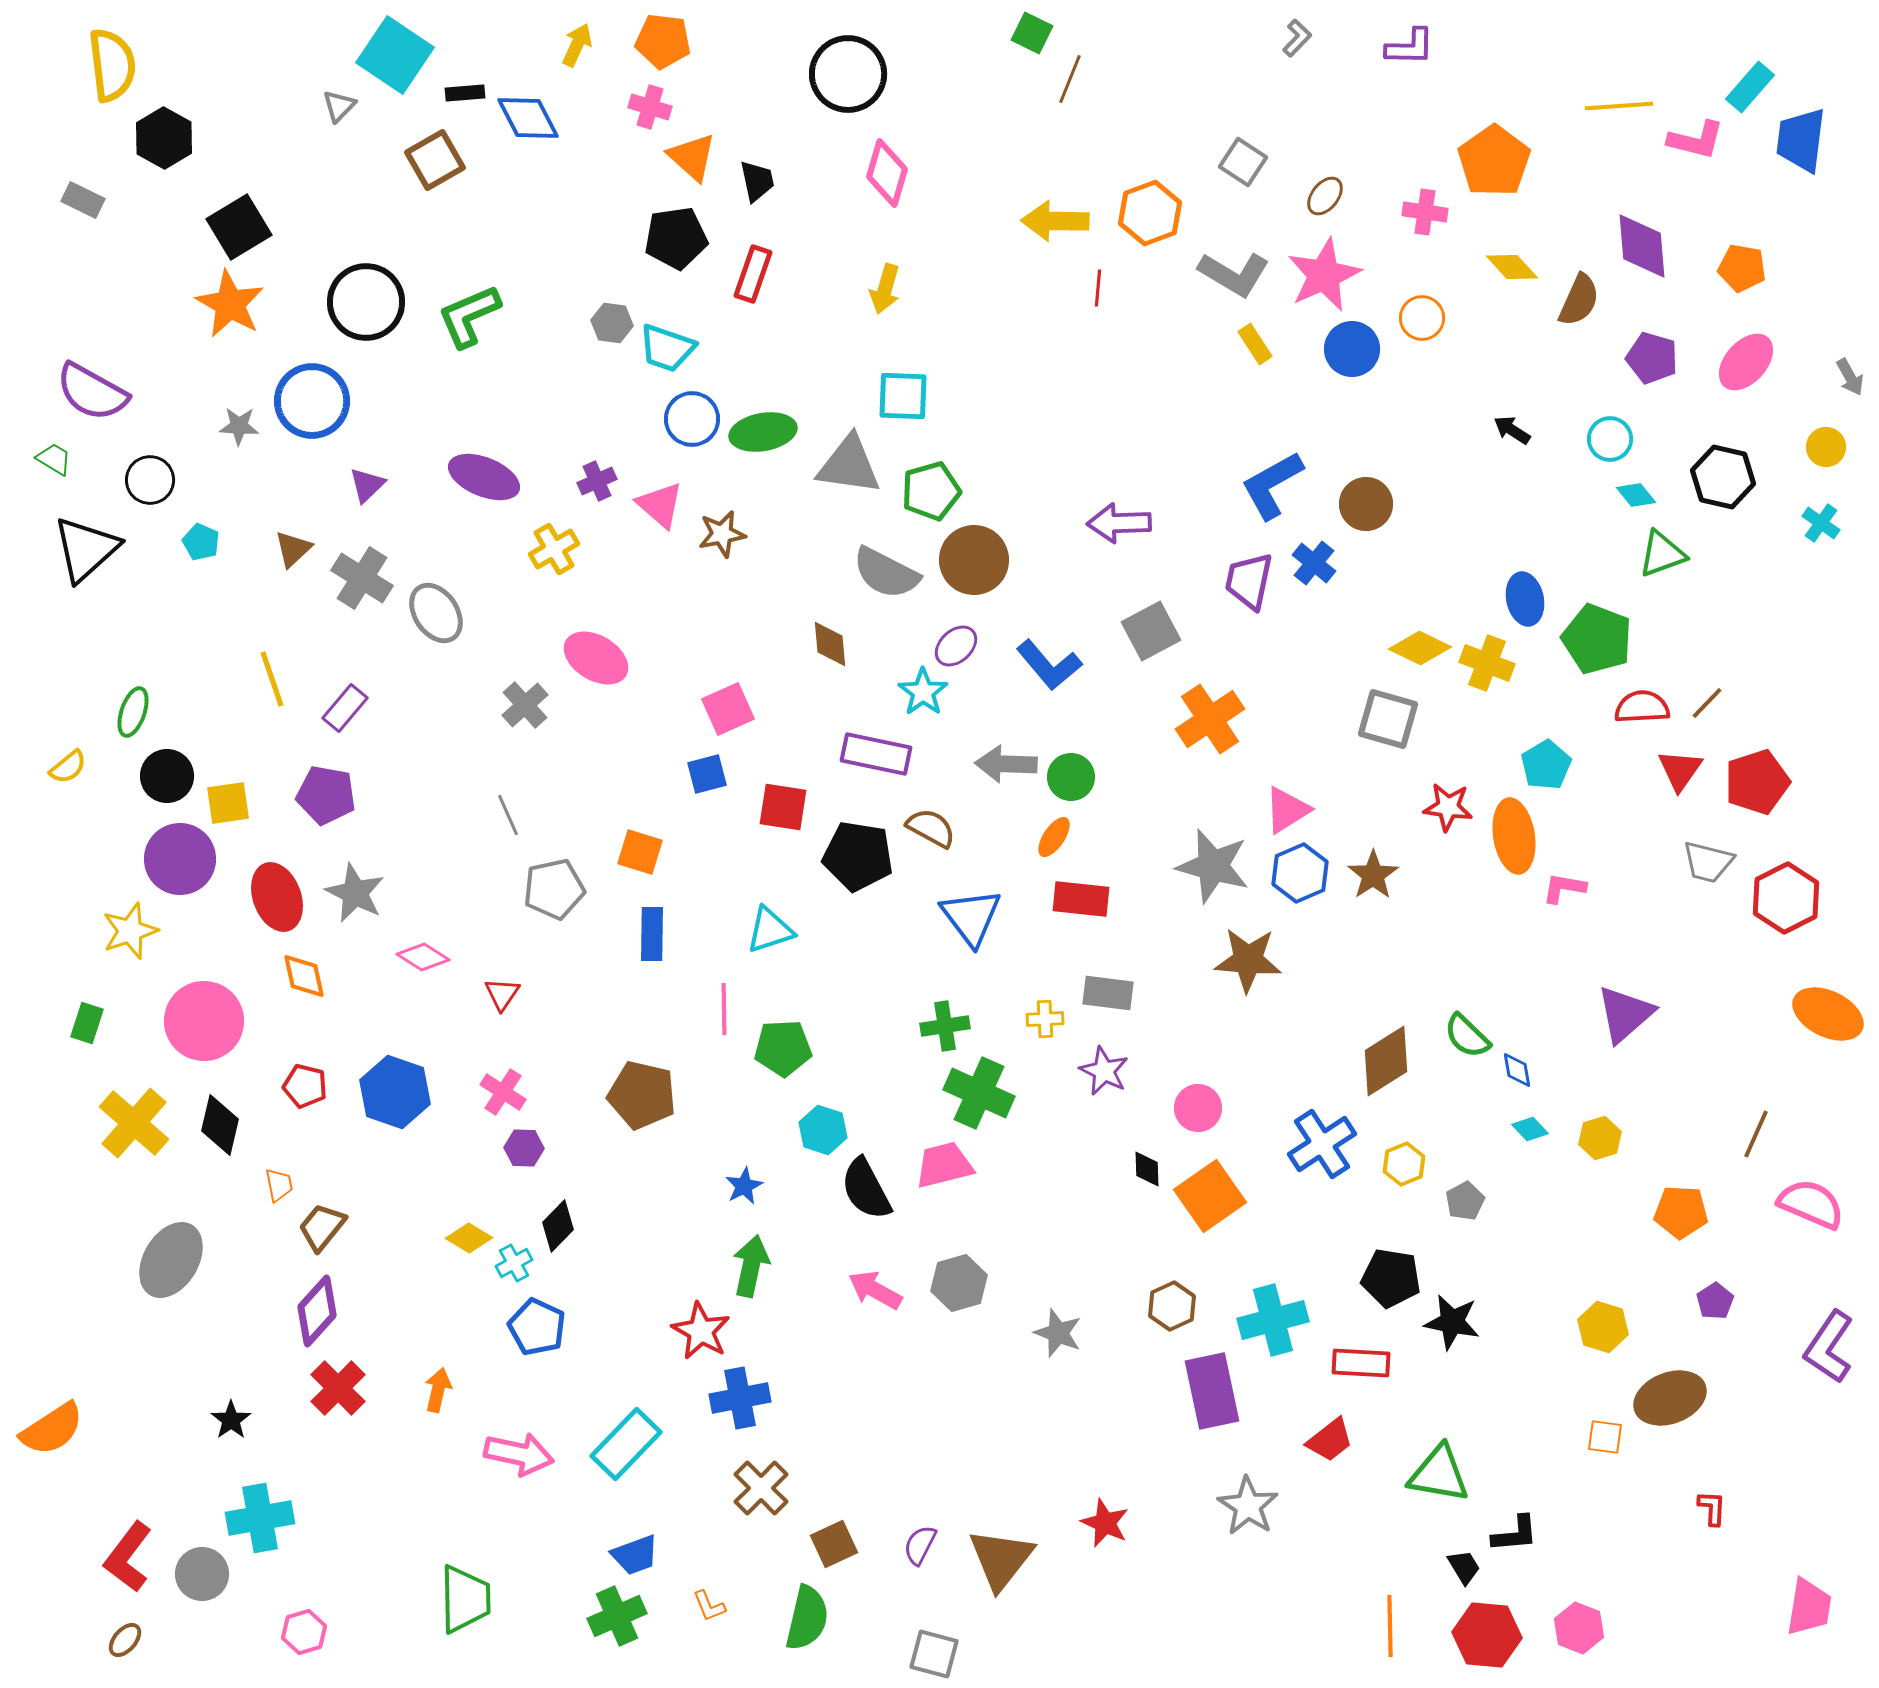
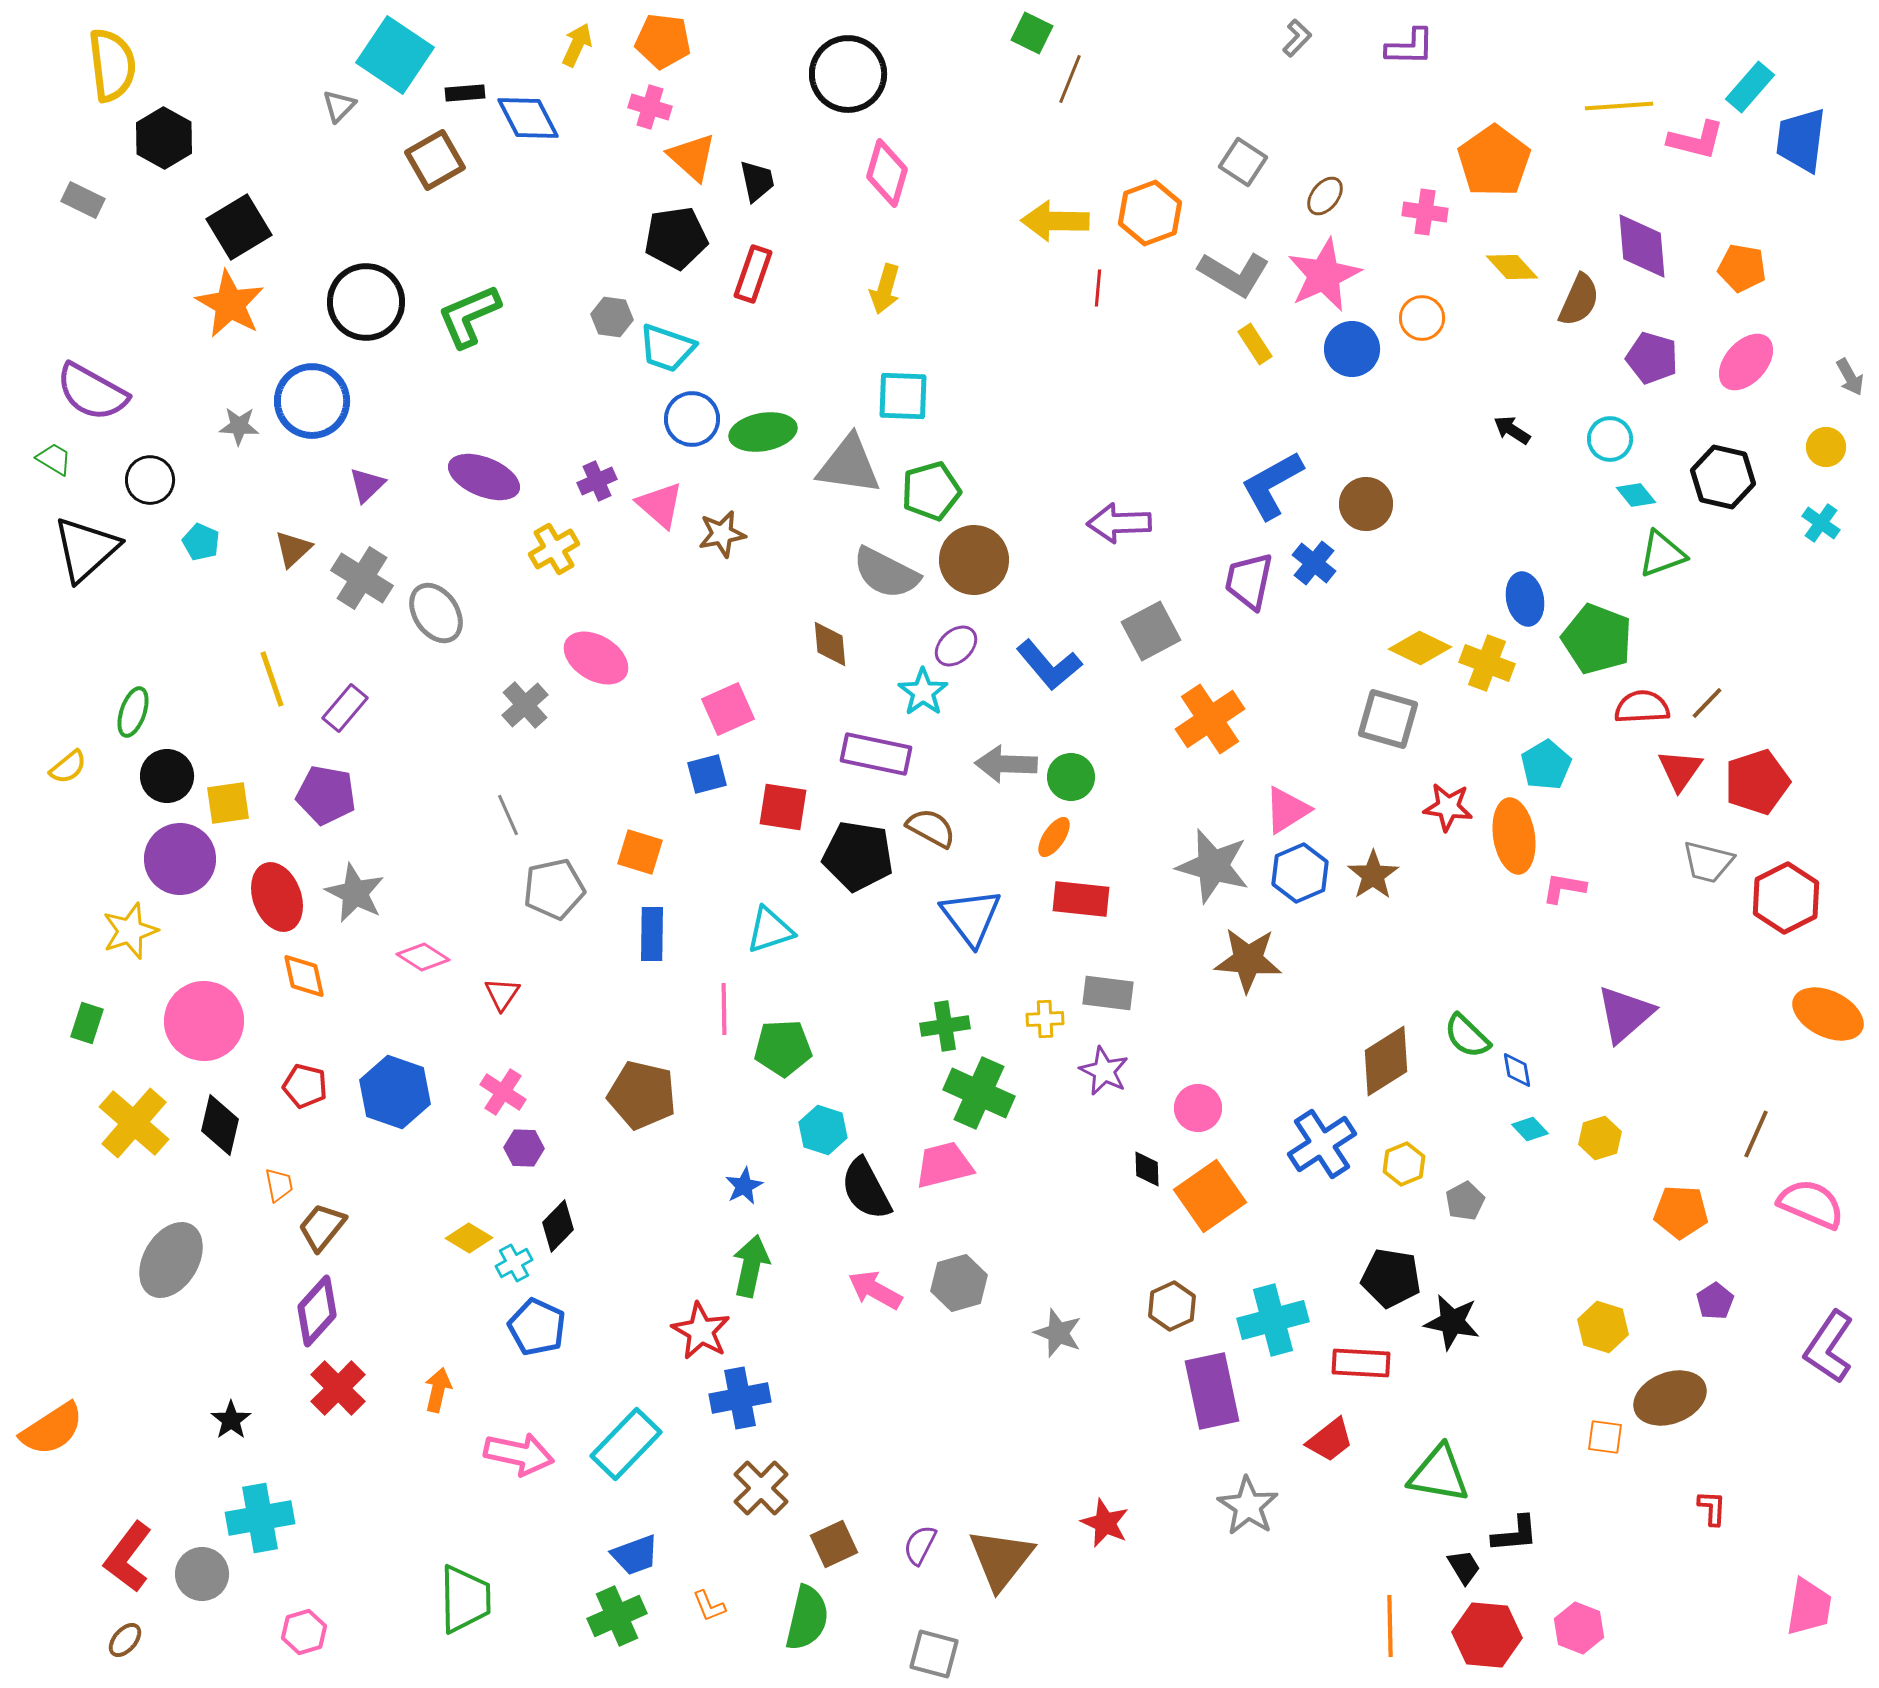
gray hexagon at (612, 323): moved 6 px up
